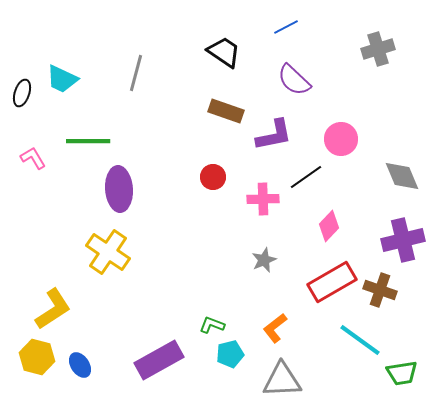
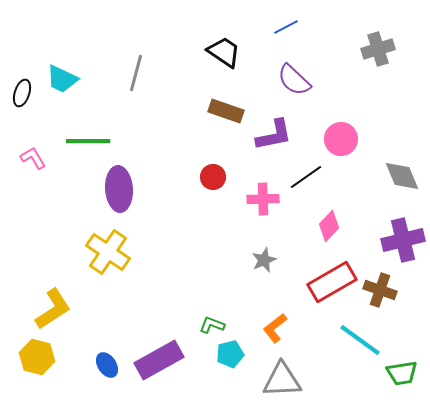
blue ellipse: moved 27 px right
